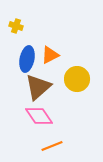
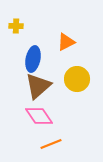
yellow cross: rotated 16 degrees counterclockwise
orange triangle: moved 16 px right, 13 px up
blue ellipse: moved 6 px right
brown triangle: moved 1 px up
orange line: moved 1 px left, 2 px up
